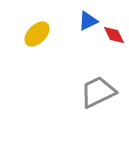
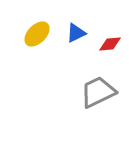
blue triangle: moved 12 px left, 12 px down
red diamond: moved 4 px left, 9 px down; rotated 70 degrees counterclockwise
